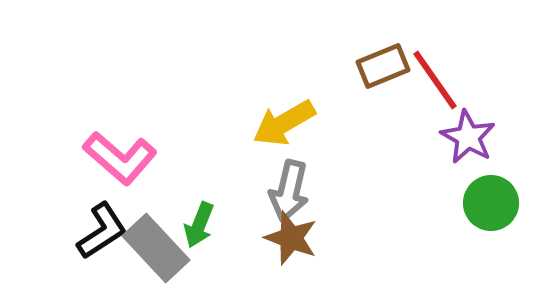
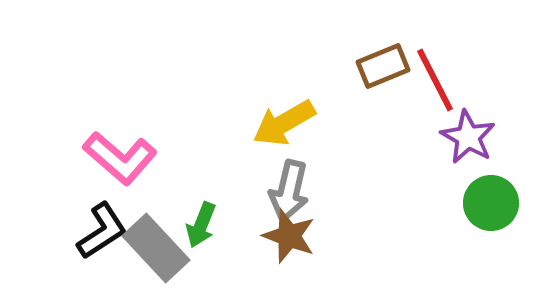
red line: rotated 8 degrees clockwise
green arrow: moved 2 px right
brown star: moved 2 px left, 2 px up
